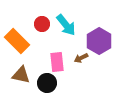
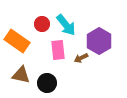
orange rectangle: rotated 10 degrees counterclockwise
pink rectangle: moved 1 px right, 12 px up
